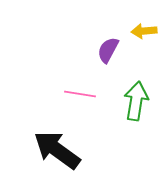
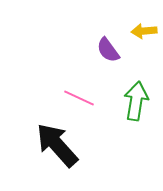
purple semicircle: rotated 64 degrees counterclockwise
pink line: moved 1 px left, 4 px down; rotated 16 degrees clockwise
black arrow: moved 5 px up; rotated 12 degrees clockwise
